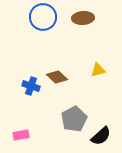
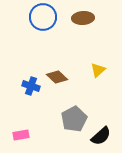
yellow triangle: rotated 28 degrees counterclockwise
